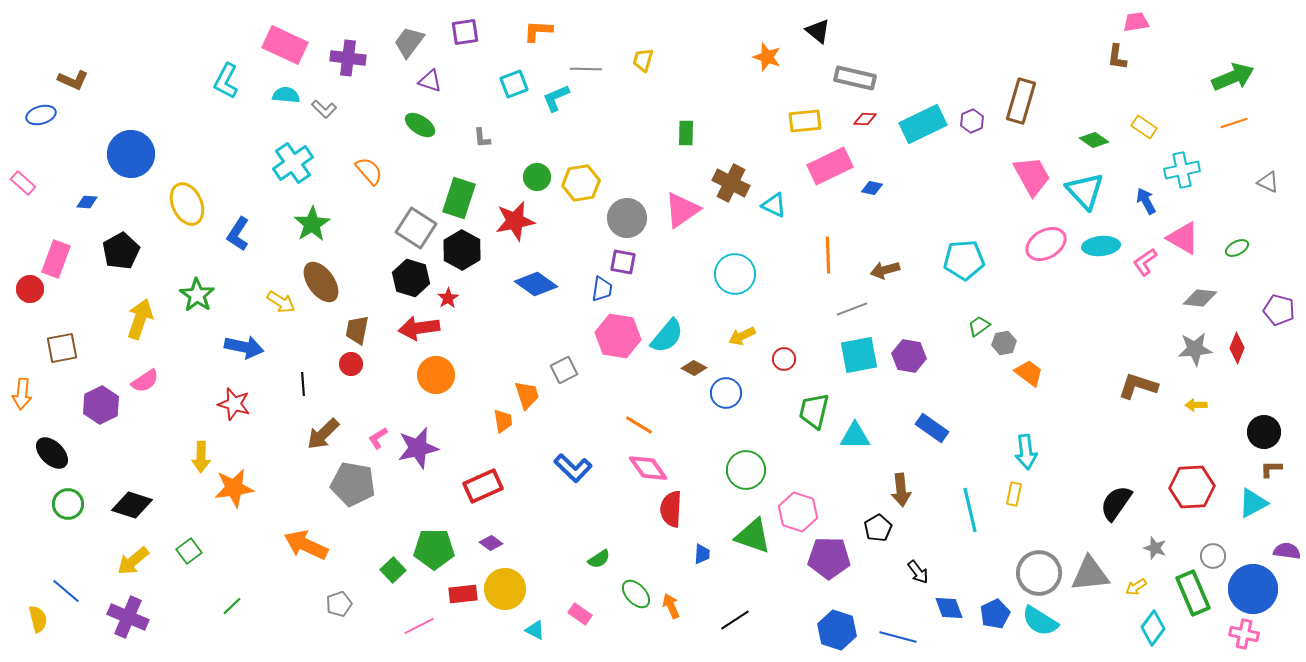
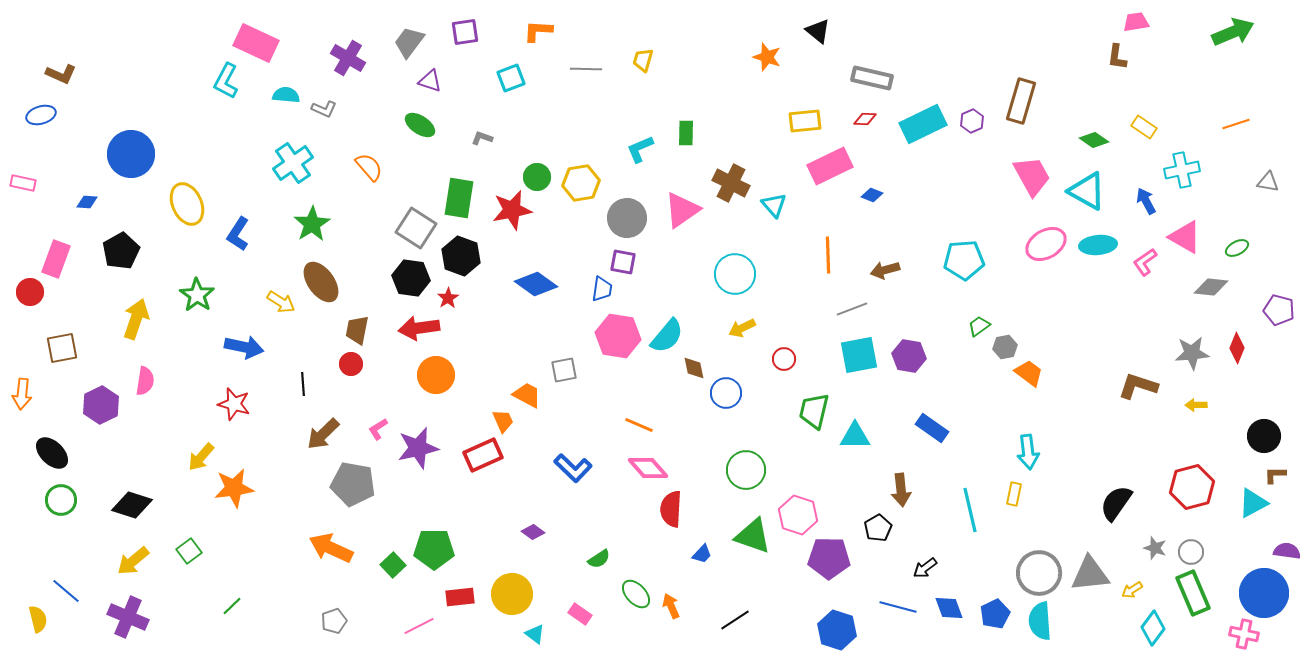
pink rectangle at (285, 45): moved 29 px left, 2 px up
purple cross at (348, 58): rotated 24 degrees clockwise
green arrow at (1233, 77): moved 45 px up
gray rectangle at (855, 78): moved 17 px right
brown L-shape at (73, 80): moved 12 px left, 6 px up
cyan square at (514, 84): moved 3 px left, 6 px up
cyan L-shape at (556, 98): moved 84 px right, 51 px down
gray L-shape at (324, 109): rotated 20 degrees counterclockwise
orange line at (1234, 123): moved 2 px right, 1 px down
gray L-shape at (482, 138): rotated 115 degrees clockwise
orange semicircle at (369, 171): moved 4 px up
gray triangle at (1268, 182): rotated 15 degrees counterclockwise
pink rectangle at (23, 183): rotated 30 degrees counterclockwise
blue diamond at (872, 188): moved 7 px down; rotated 10 degrees clockwise
cyan triangle at (1085, 191): moved 2 px right; rotated 18 degrees counterclockwise
green rectangle at (459, 198): rotated 9 degrees counterclockwise
cyan triangle at (774, 205): rotated 24 degrees clockwise
red star at (515, 221): moved 3 px left, 11 px up
pink triangle at (1183, 238): moved 2 px right, 1 px up
cyan ellipse at (1101, 246): moved 3 px left, 1 px up
black hexagon at (462, 250): moved 1 px left, 6 px down; rotated 9 degrees counterclockwise
black hexagon at (411, 278): rotated 9 degrees counterclockwise
red circle at (30, 289): moved 3 px down
gray diamond at (1200, 298): moved 11 px right, 11 px up
yellow arrow at (140, 319): moved 4 px left
yellow arrow at (742, 336): moved 8 px up
gray hexagon at (1004, 343): moved 1 px right, 4 px down
gray star at (1195, 349): moved 3 px left, 4 px down
brown diamond at (694, 368): rotated 50 degrees clockwise
gray square at (564, 370): rotated 16 degrees clockwise
pink semicircle at (145, 381): rotated 48 degrees counterclockwise
orange trapezoid at (527, 395): rotated 44 degrees counterclockwise
orange trapezoid at (503, 421): rotated 15 degrees counterclockwise
orange line at (639, 425): rotated 8 degrees counterclockwise
black circle at (1264, 432): moved 4 px down
pink L-shape at (378, 438): moved 9 px up
cyan arrow at (1026, 452): moved 2 px right
yellow arrow at (201, 457): rotated 40 degrees clockwise
pink diamond at (648, 468): rotated 6 degrees counterclockwise
brown L-shape at (1271, 469): moved 4 px right, 6 px down
red rectangle at (483, 486): moved 31 px up
red hexagon at (1192, 487): rotated 12 degrees counterclockwise
green circle at (68, 504): moved 7 px left, 4 px up
pink hexagon at (798, 512): moved 3 px down
purple diamond at (491, 543): moved 42 px right, 11 px up
orange arrow at (306, 545): moved 25 px right, 3 px down
blue trapezoid at (702, 554): rotated 40 degrees clockwise
gray circle at (1213, 556): moved 22 px left, 4 px up
green square at (393, 570): moved 5 px up
black arrow at (918, 572): moved 7 px right, 4 px up; rotated 90 degrees clockwise
yellow arrow at (1136, 587): moved 4 px left, 3 px down
yellow circle at (505, 589): moved 7 px right, 5 px down
blue circle at (1253, 589): moved 11 px right, 4 px down
red rectangle at (463, 594): moved 3 px left, 3 px down
gray pentagon at (339, 604): moved 5 px left, 17 px down
cyan semicircle at (1040, 621): rotated 54 degrees clockwise
cyan triangle at (535, 630): moved 4 px down; rotated 10 degrees clockwise
blue line at (898, 637): moved 30 px up
